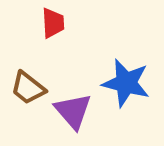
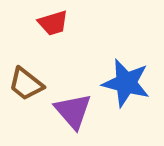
red trapezoid: rotated 76 degrees clockwise
brown trapezoid: moved 2 px left, 4 px up
